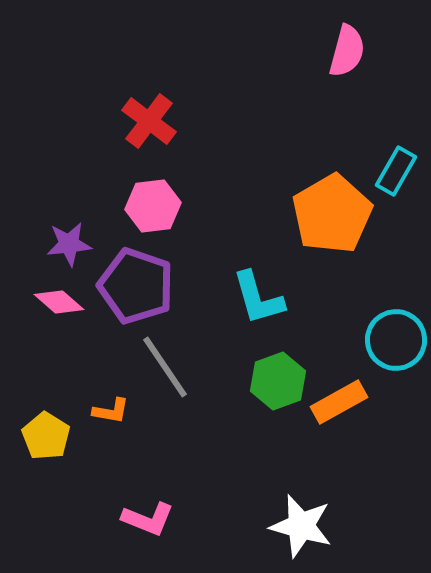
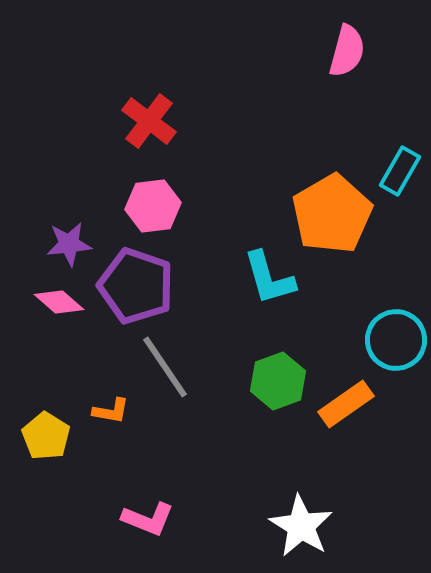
cyan rectangle: moved 4 px right
cyan L-shape: moved 11 px right, 20 px up
orange rectangle: moved 7 px right, 2 px down; rotated 6 degrees counterclockwise
white star: rotated 16 degrees clockwise
